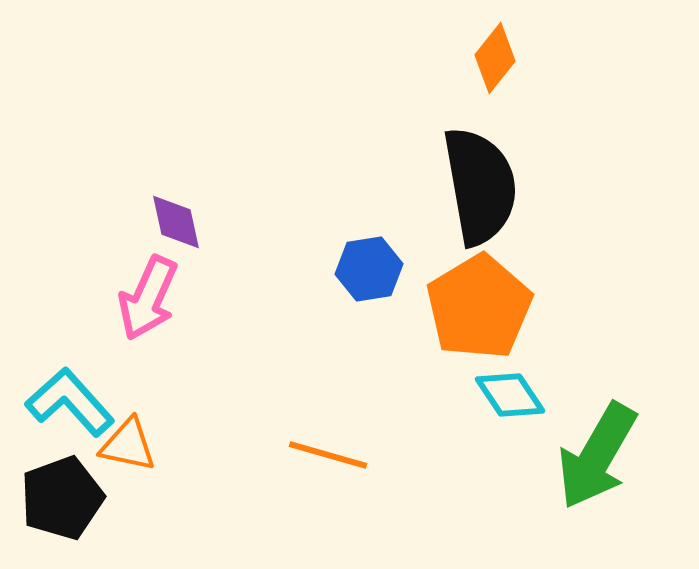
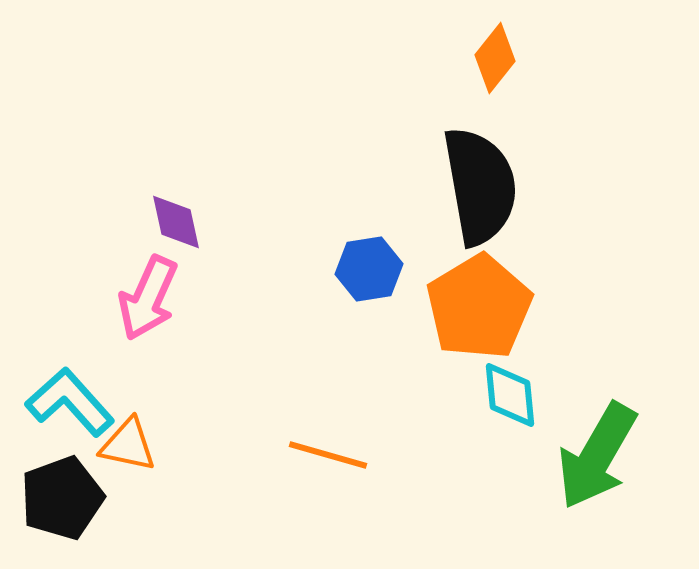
cyan diamond: rotated 28 degrees clockwise
